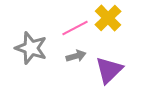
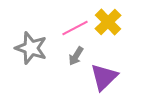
yellow cross: moved 4 px down
gray arrow: rotated 138 degrees clockwise
purple triangle: moved 5 px left, 7 px down
